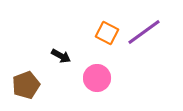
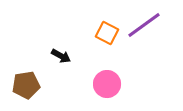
purple line: moved 7 px up
pink circle: moved 10 px right, 6 px down
brown pentagon: rotated 12 degrees clockwise
